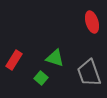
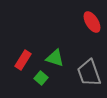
red ellipse: rotated 15 degrees counterclockwise
red rectangle: moved 9 px right
